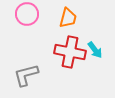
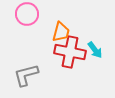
orange trapezoid: moved 7 px left, 14 px down
